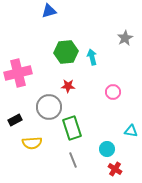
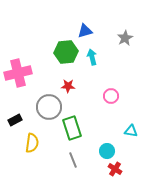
blue triangle: moved 36 px right, 20 px down
pink circle: moved 2 px left, 4 px down
yellow semicircle: rotated 78 degrees counterclockwise
cyan circle: moved 2 px down
